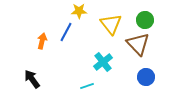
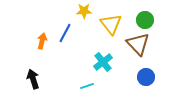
yellow star: moved 5 px right
blue line: moved 1 px left, 1 px down
black arrow: moved 1 px right; rotated 18 degrees clockwise
